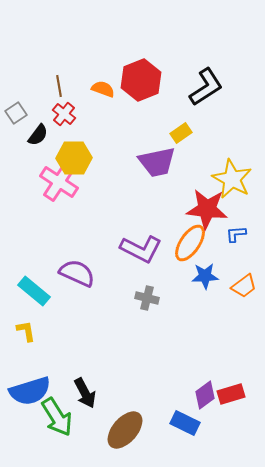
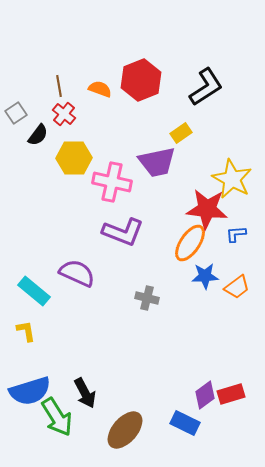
orange semicircle: moved 3 px left
pink cross: moved 53 px right; rotated 21 degrees counterclockwise
purple L-shape: moved 18 px left, 17 px up; rotated 6 degrees counterclockwise
orange trapezoid: moved 7 px left, 1 px down
